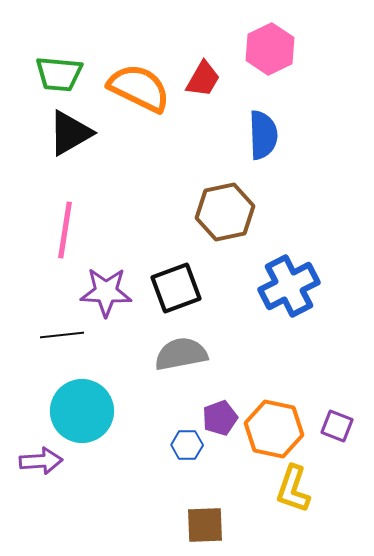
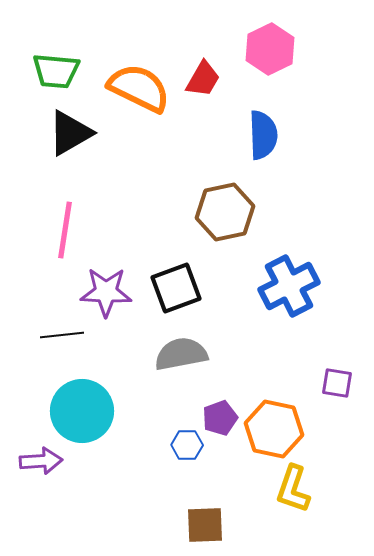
green trapezoid: moved 3 px left, 3 px up
purple square: moved 43 px up; rotated 12 degrees counterclockwise
